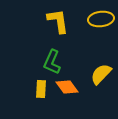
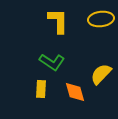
yellow L-shape: rotated 8 degrees clockwise
green L-shape: rotated 80 degrees counterclockwise
orange diamond: moved 8 px right, 5 px down; rotated 20 degrees clockwise
